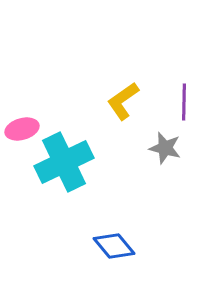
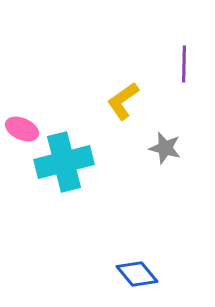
purple line: moved 38 px up
pink ellipse: rotated 40 degrees clockwise
cyan cross: rotated 12 degrees clockwise
blue diamond: moved 23 px right, 28 px down
